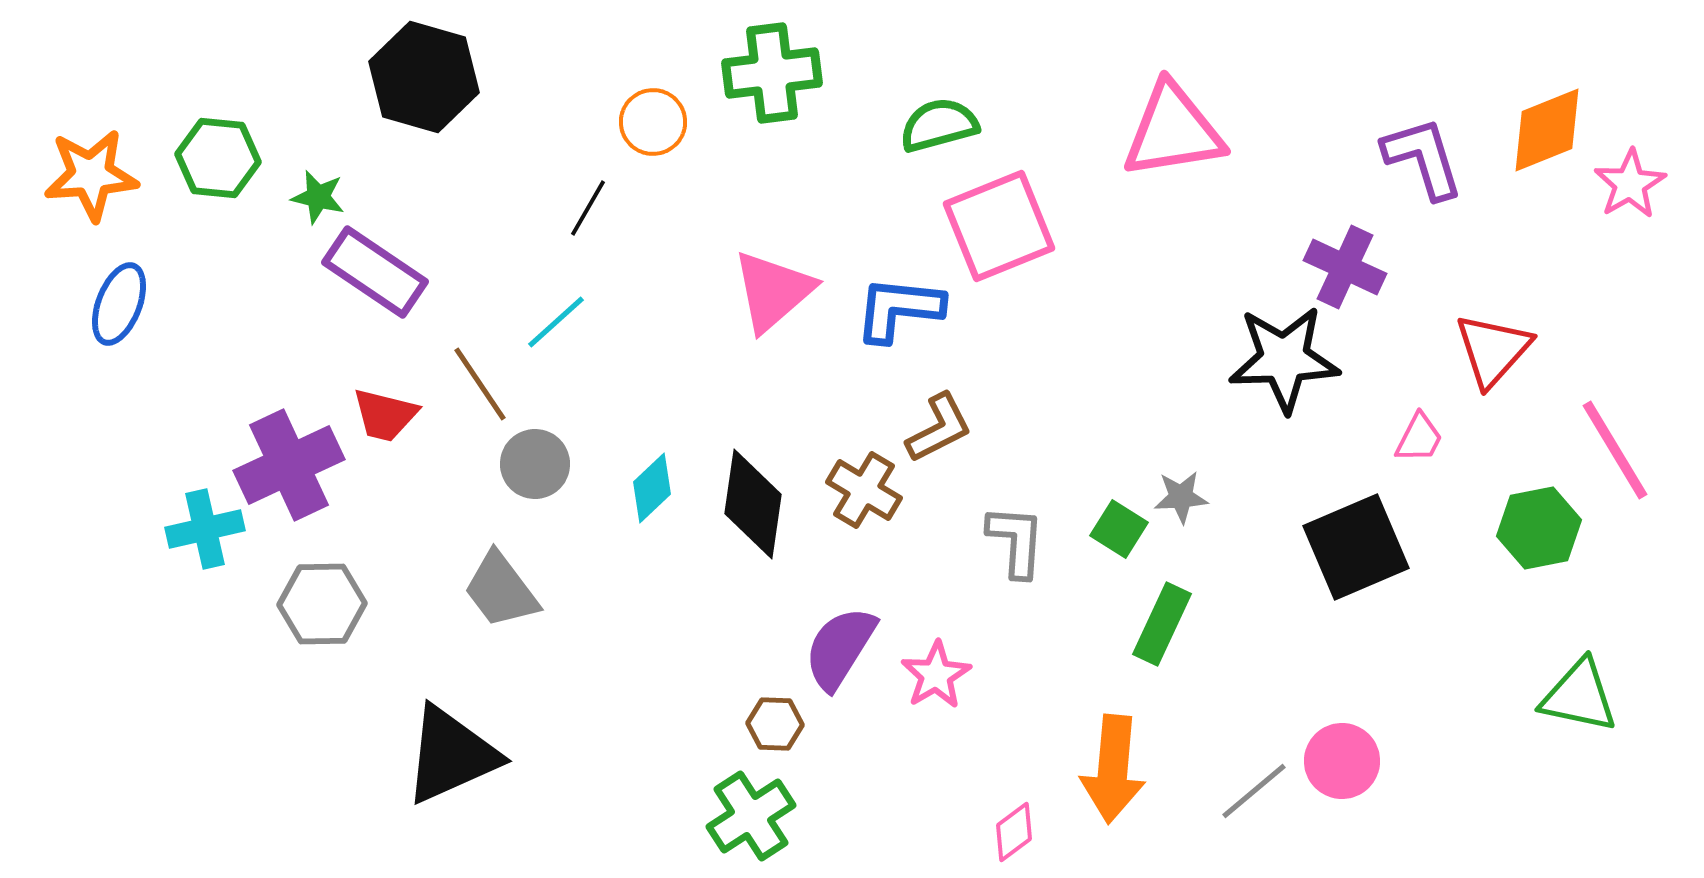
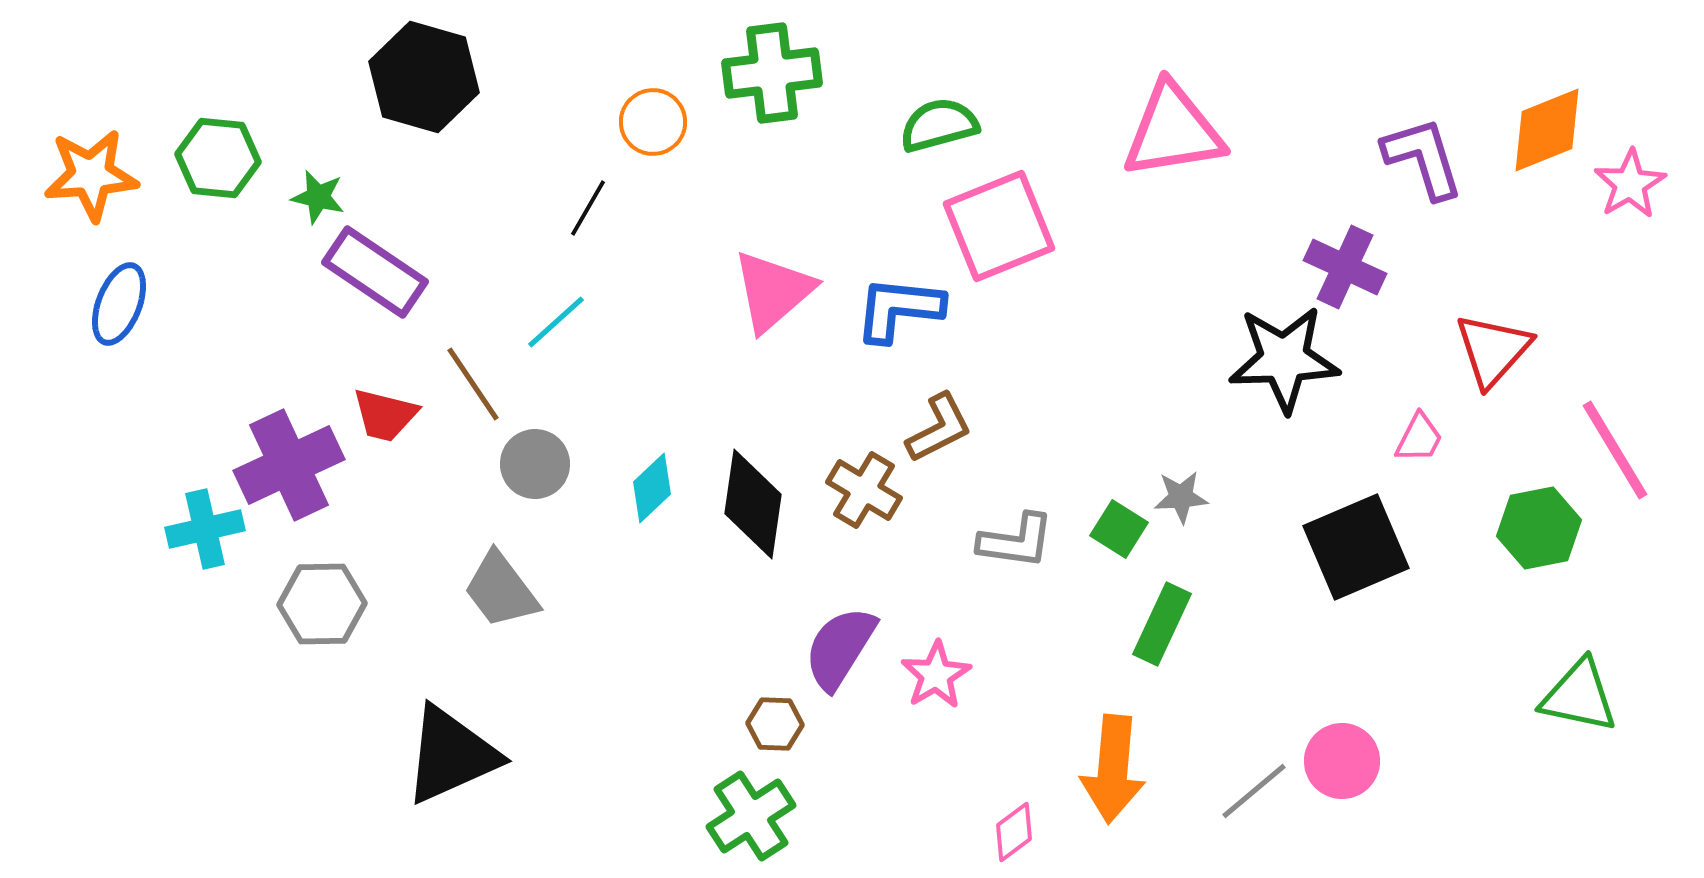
brown line at (480, 384): moved 7 px left
gray L-shape at (1016, 541): rotated 94 degrees clockwise
